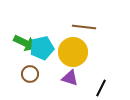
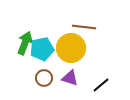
green arrow: rotated 95 degrees counterclockwise
cyan pentagon: moved 1 px down
yellow circle: moved 2 px left, 4 px up
brown circle: moved 14 px right, 4 px down
black line: moved 3 px up; rotated 24 degrees clockwise
